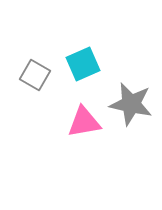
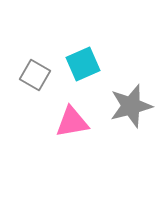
gray star: moved 2 px down; rotated 27 degrees counterclockwise
pink triangle: moved 12 px left
